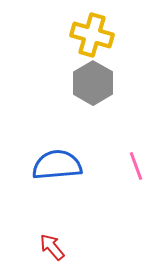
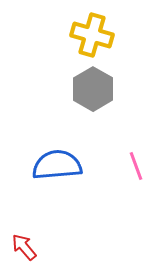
gray hexagon: moved 6 px down
red arrow: moved 28 px left
